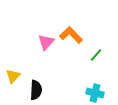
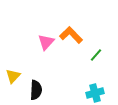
cyan cross: rotated 30 degrees counterclockwise
